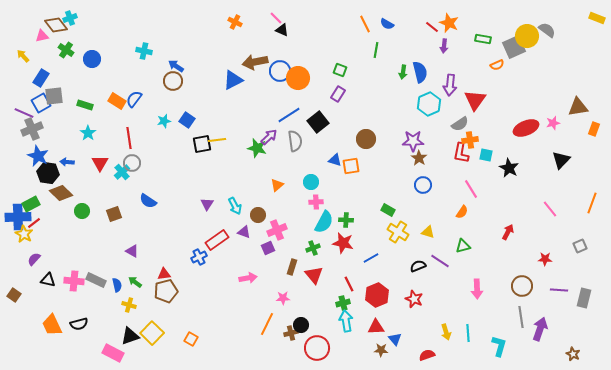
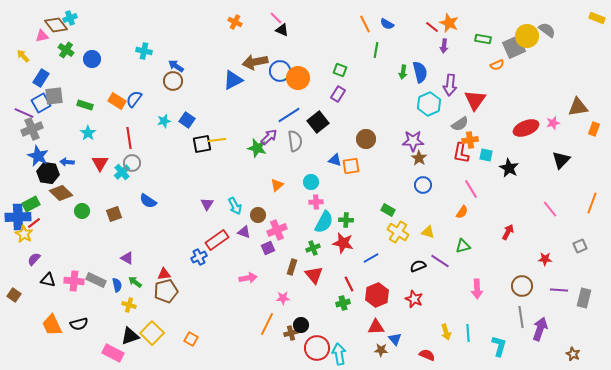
purple triangle at (132, 251): moved 5 px left, 7 px down
cyan arrow at (346, 321): moved 7 px left, 33 px down
red semicircle at (427, 355): rotated 42 degrees clockwise
